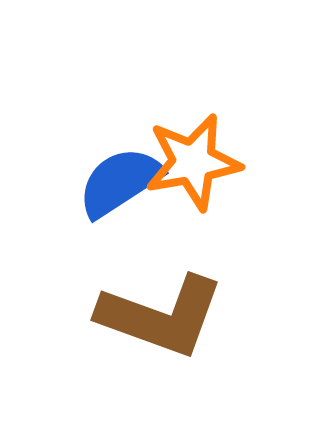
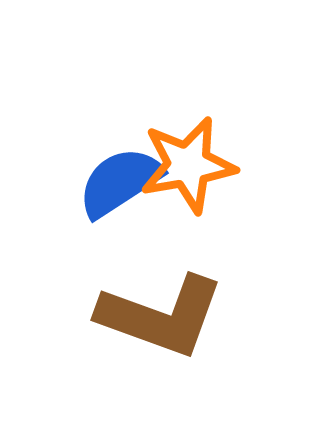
orange star: moved 5 px left, 3 px down
